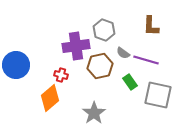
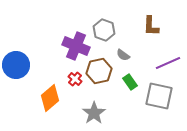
purple cross: rotated 32 degrees clockwise
gray semicircle: moved 2 px down
purple line: moved 22 px right, 3 px down; rotated 40 degrees counterclockwise
brown hexagon: moved 1 px left, 5 px down
red cross: moved 14 px right, 4 px down; rotated 24 degrees clockwise
gray square: moved 1 px right, 1 px down
